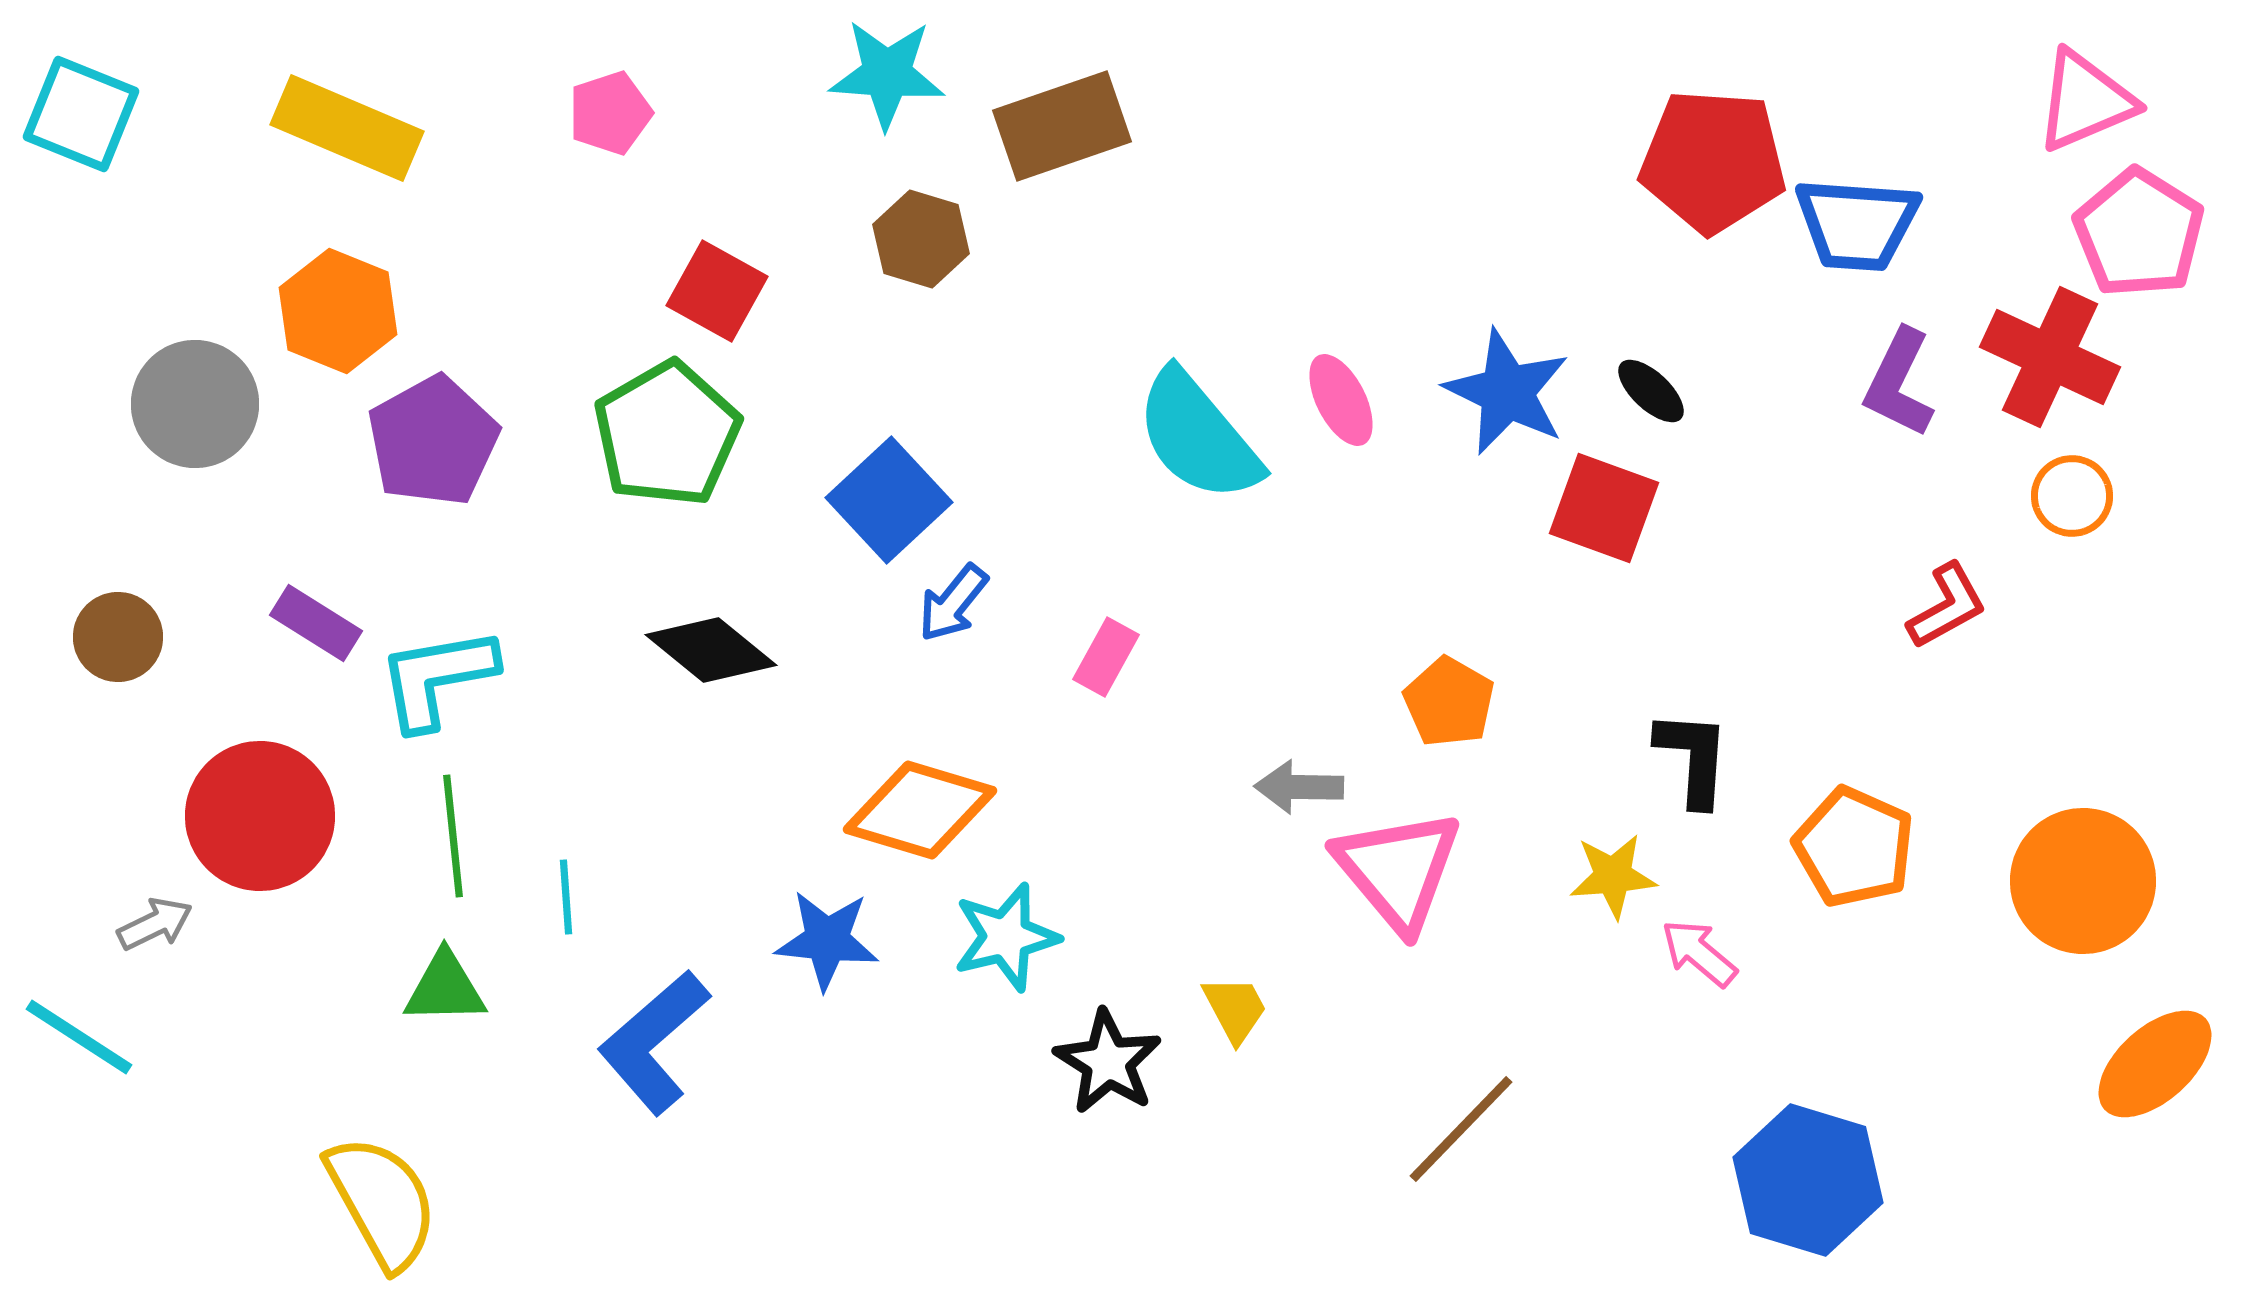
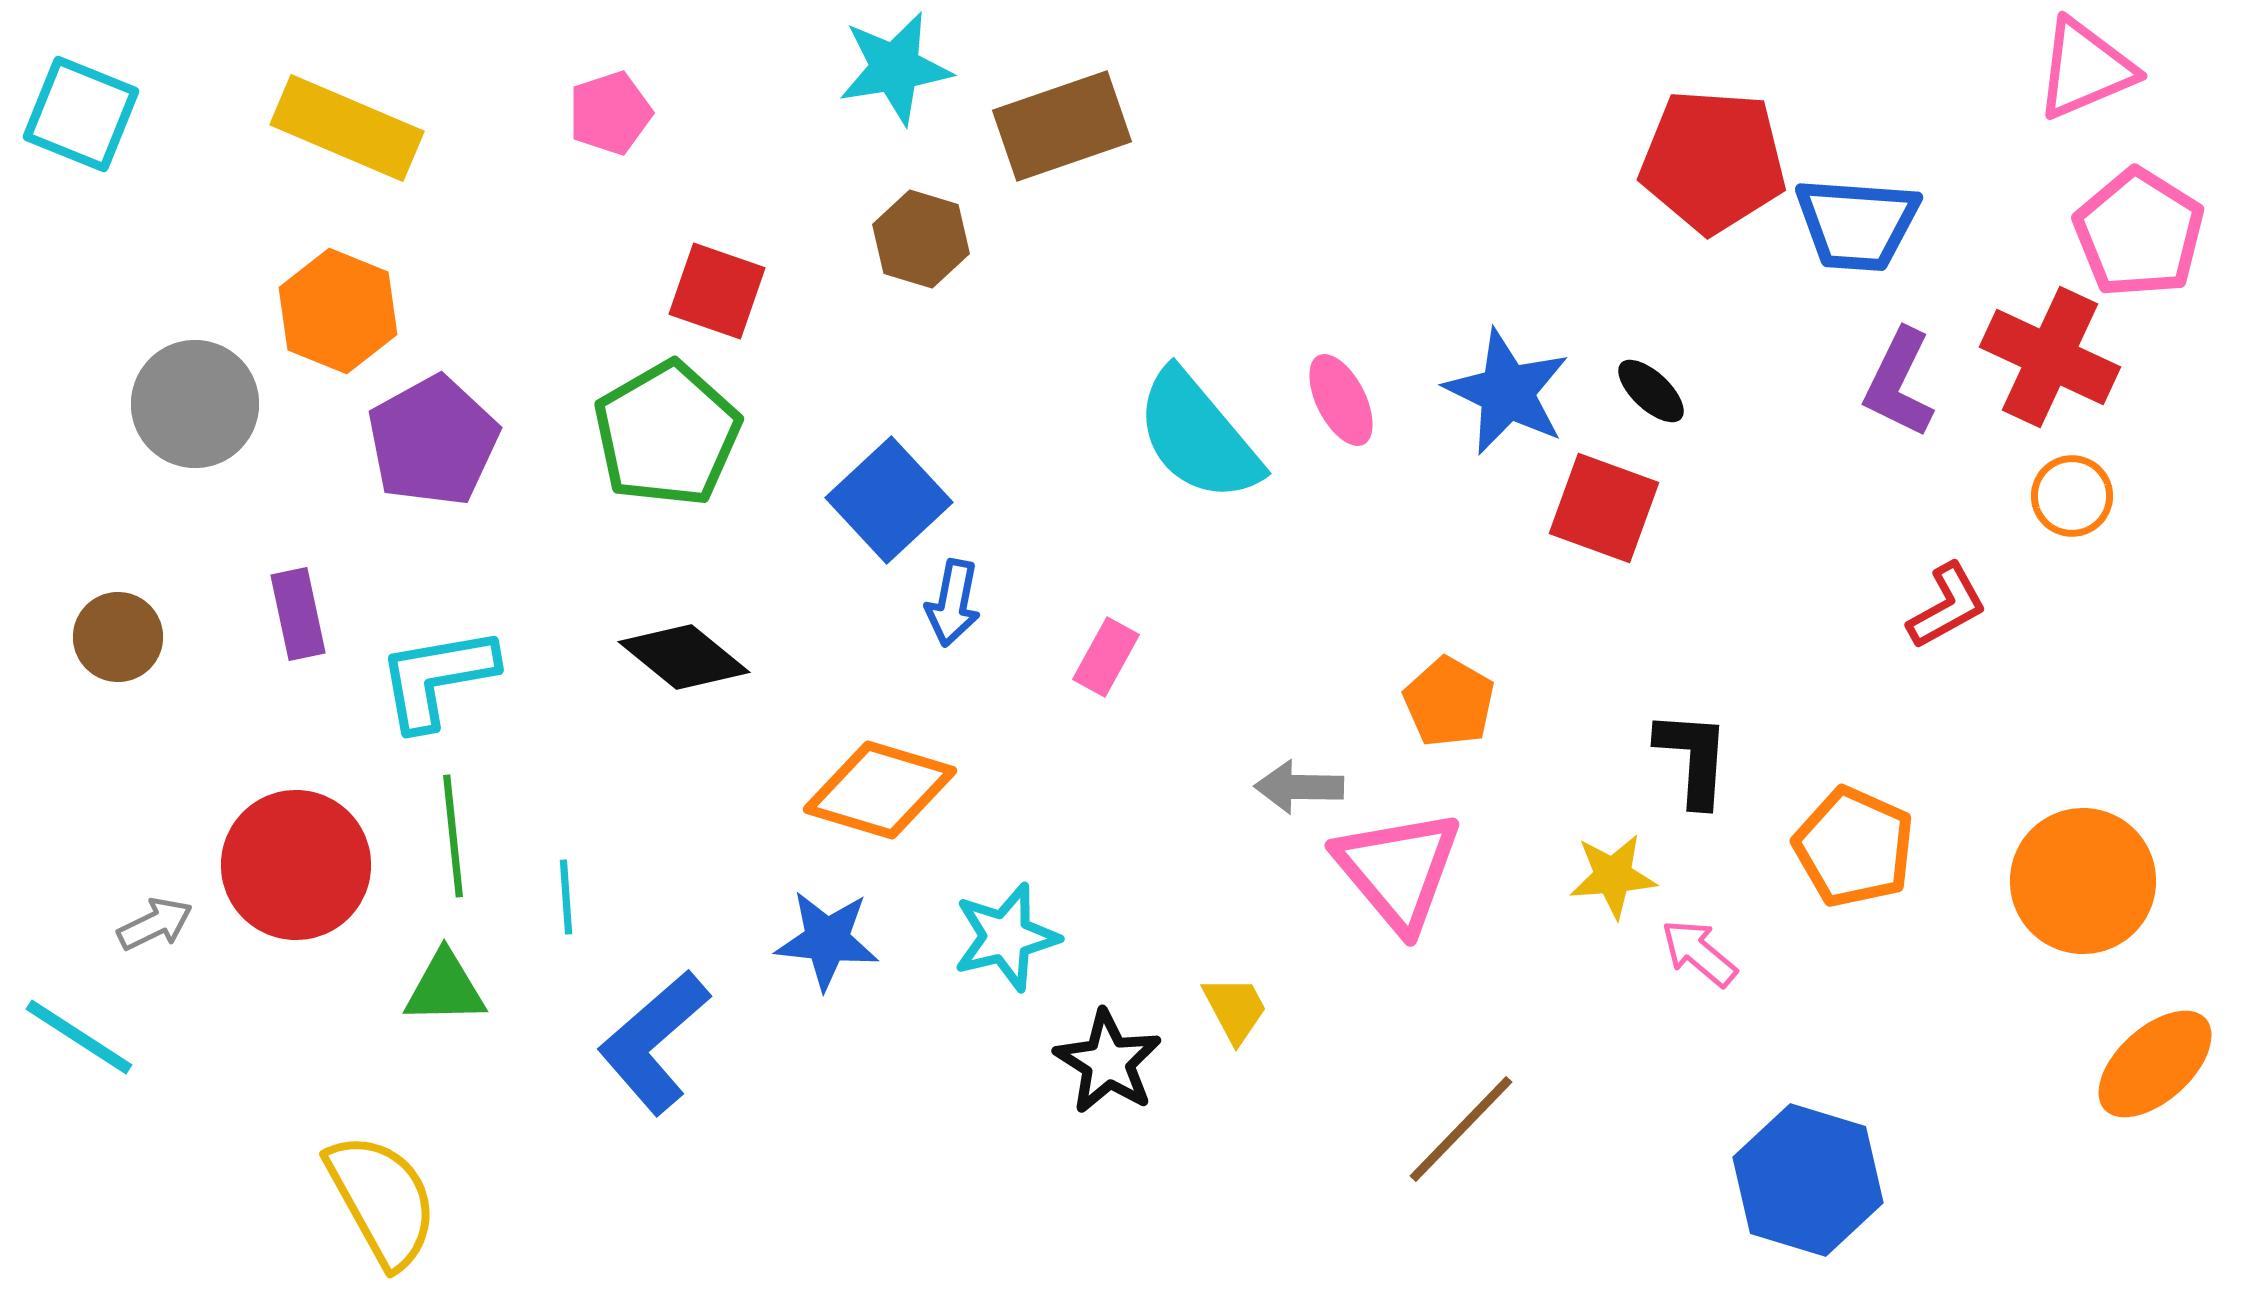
cyan star at (887, 74): moved 8 px right, 6 px up; rotated 13 degrees counterclockwise
pink triangle at (2085, 101): moved 32 px up
red square at (717, 291): rotated 10 degrees counterclockwise
blue arrow at (953, 603): rotated 28 degrees counterclockwise
purple rectangle at (316, 623): moved 18 px left, 9 px up; rotated 46 degrees clockwise
black diamond at (711, 650): moved 27 px left, 7 px down
orange diamond at (920, 810): moved 40 px left, 20 px up
red circle at (260, 816): moved 36 px right, 49 px down
yellow semicircle at (382, 1202): moved 2 px up
